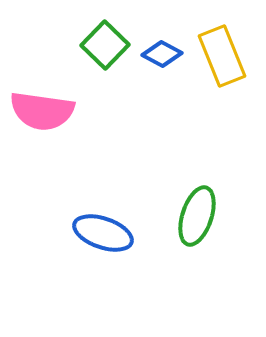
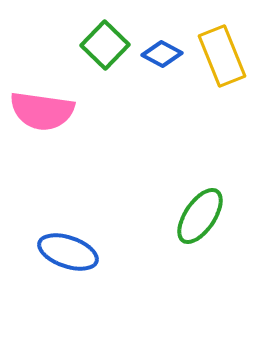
green ellipse: moved 3 px right; rotated 16 degrees clockwise
blue ellipse: moved 35 px left, 19 px down
